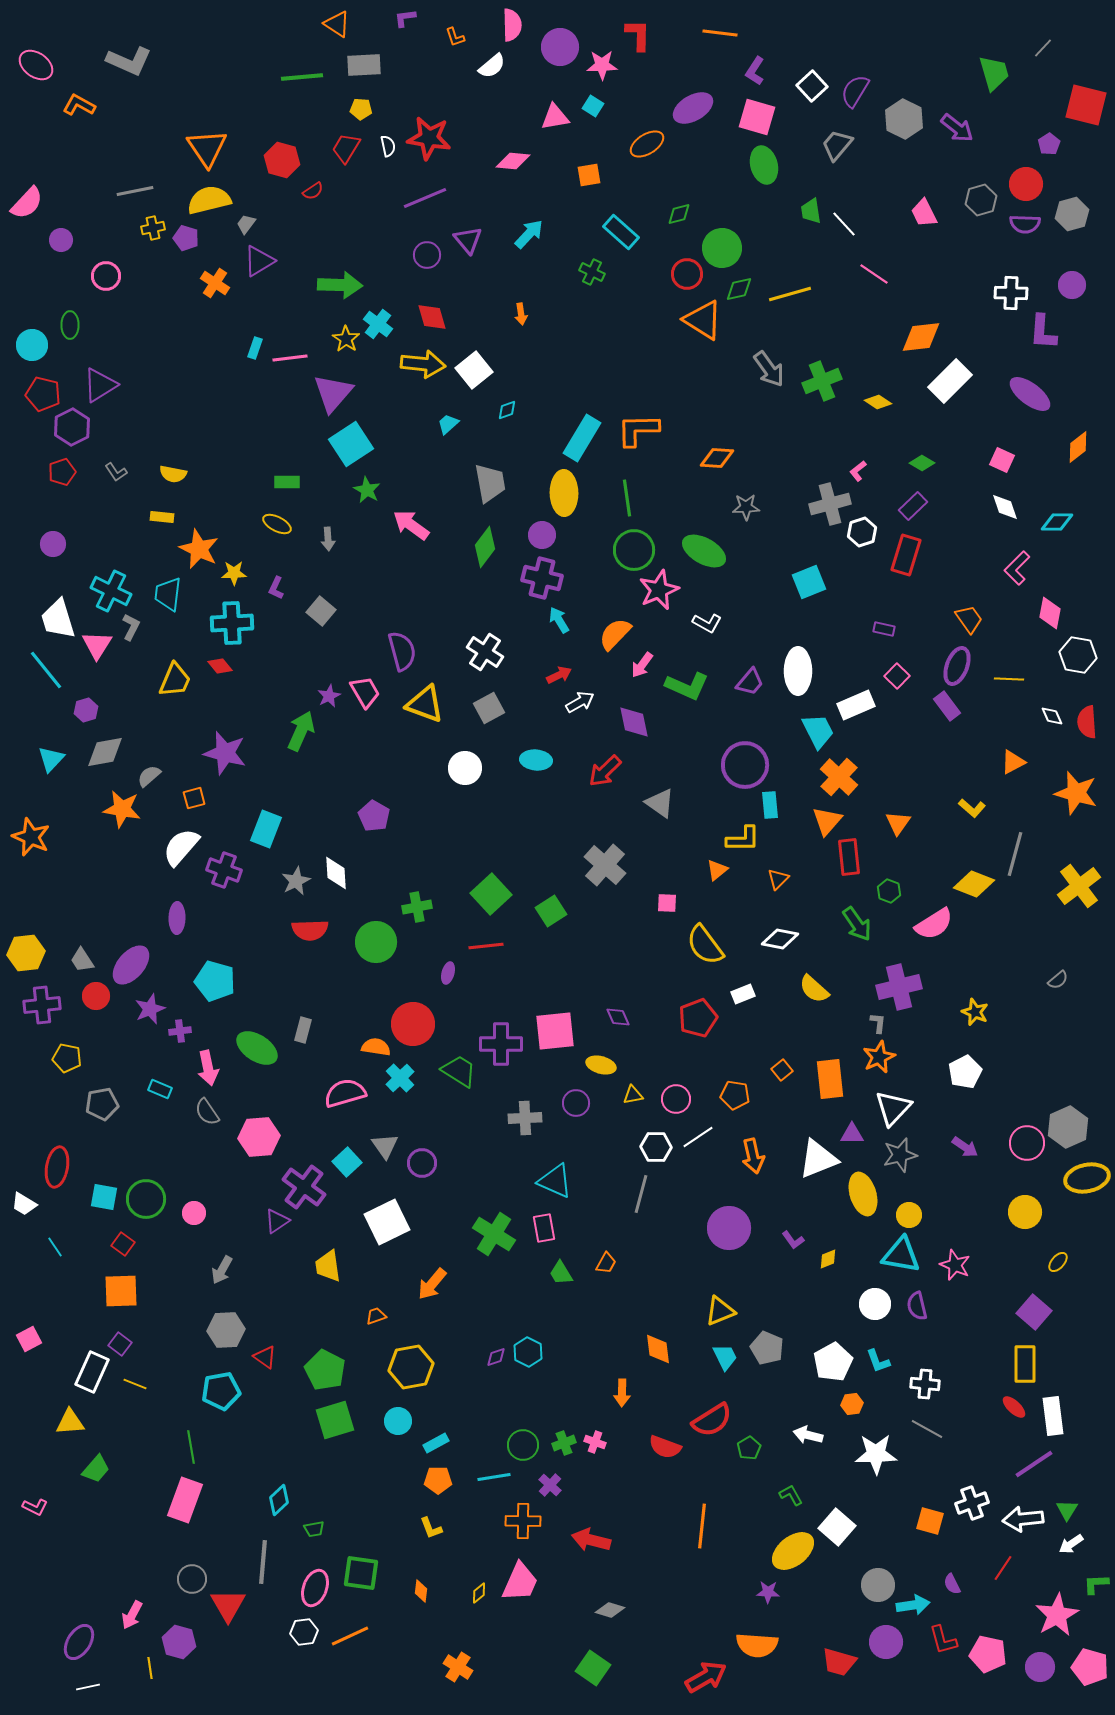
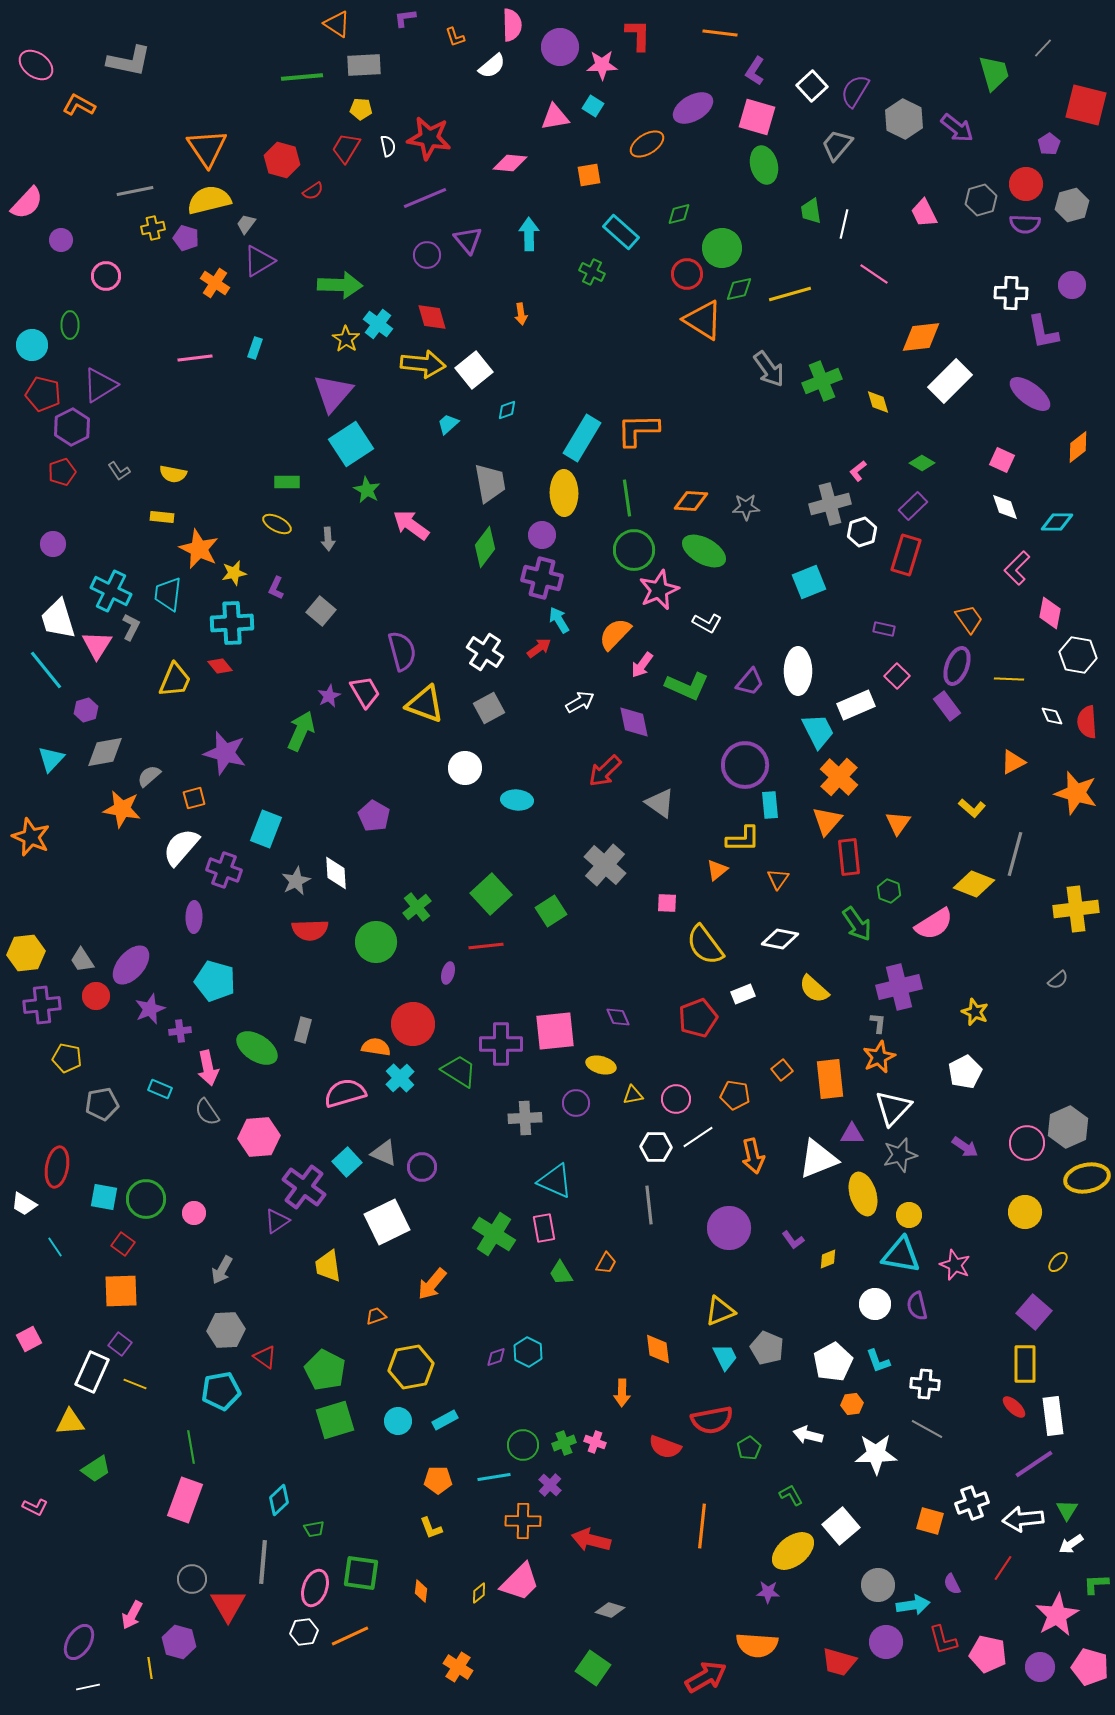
gray L-shape at (129, 61): rotated 12 degrees counterclockwise
pink diamond at (513, 161): moved 3 px left, 2 px down
gray hexagon at (1072, 214): moved 9 px up
white line at (844, 224): rotated 56 degrees clockwise
cyan arrow at (529, 234): rotated 44 degrees counterclockwise
purple L-shape at (1043, 332): rotated 15 degrees counterclockwise
pink line at (290, 358): moved 95 px left
yellow diamond at (878, 402): rotated 40 degrees clockwise
orange diamond at (717, 458): moved 26 px left, 43 px down
gray L-shape at (116, 472): moved 3 px right, 1 px up
yellow star at (234, 573): rotated 10 degrees counterclockwise
red arrow at (559, 675): moved 20 px left, 27 px up; rotated 10 degrees counterclockwise
cyan ellipse at (536, 760): moved 19 px left, 40 px down
orange triangle at (778, 879): rotated 10 degrees counterclockwise
yellow cross at (1079, 886): moved 3 px left, 23 px down; rotated 30 degrees clockwise
green cross at (417, 907): rotated 28 degrees counterclockwise
purple ellipse at (177, 918): moved 17 px right, 1 px up
gray triangle at (385, 1146): moved 1 px left, 7 px down; rotated 32 degrees counterclockwise
purple circle at (422, 1163): moved 4 px down
gray line at (641, 1194): moved 8 px right, 11 px down; rotated 21 degrees counterclockwise
red semicircle at (712, 1420): rotated 21 degrees clockwise
cyan rectangle at (436, 1443): moved 9 px right, 23 px up
green trapezoid at (96, 1469): rotated 16 degrees clockwise
white square at (837, 1527): moved 4 px right, 1 px up; rotated 9 degrees clockwise
pink trapezoid at (520, 1582): rotated 21 degrees clockwise
